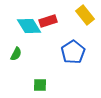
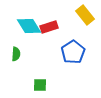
red rectangle: moved 1 px right, 6 px down
green semicircle: rotated 24 degrees counterclockwise
